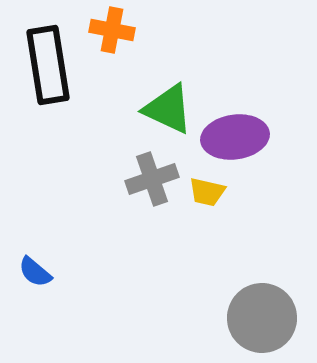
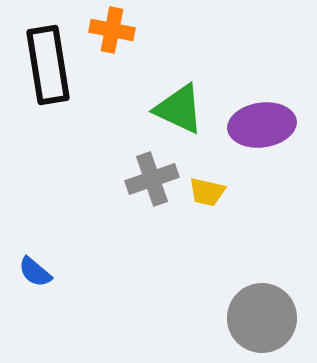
green triangle: moved 11 px right
purple ellipse: moved 27 px right, 12 px up
